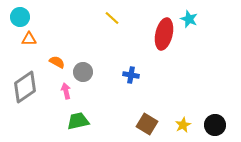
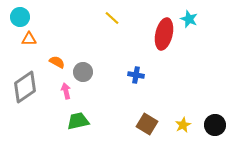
blue cross: moved 5 px right
